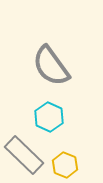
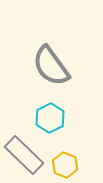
cyan hexagon: moved 1 px right, 1 px down; rotated 8 degrees clockwise
